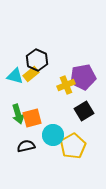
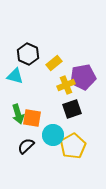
black hexagon: moved 9 px left, 6 px up
yellow rectangle: moved 23 px right, 11 px up
black square: moved 12 px left, 2 px up; rotated 12 degrees clockwise
orange square: rotated 24 degrees clockwise
black semicircle: rotated 30 degrees counterclockwise
